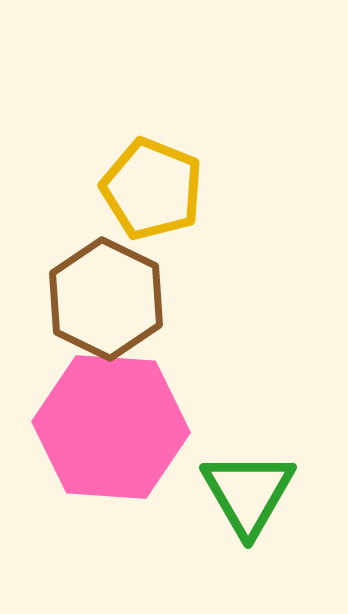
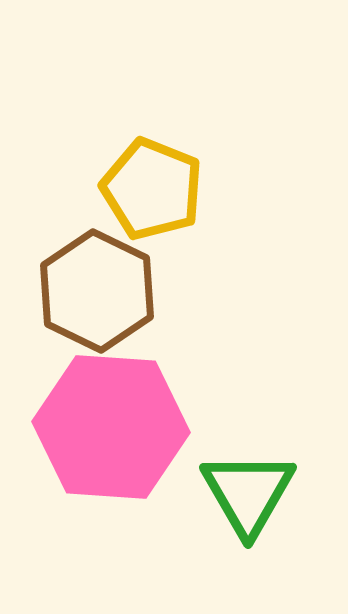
brown hexagon: moved 9 px left, 8 px up
